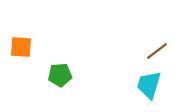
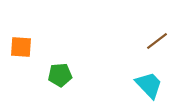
brown line: moved 10 px up
cyan trapezoid: rotated 120 degrees clockwise
